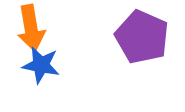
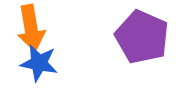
blue star: moved 2 px left, 2 px up
